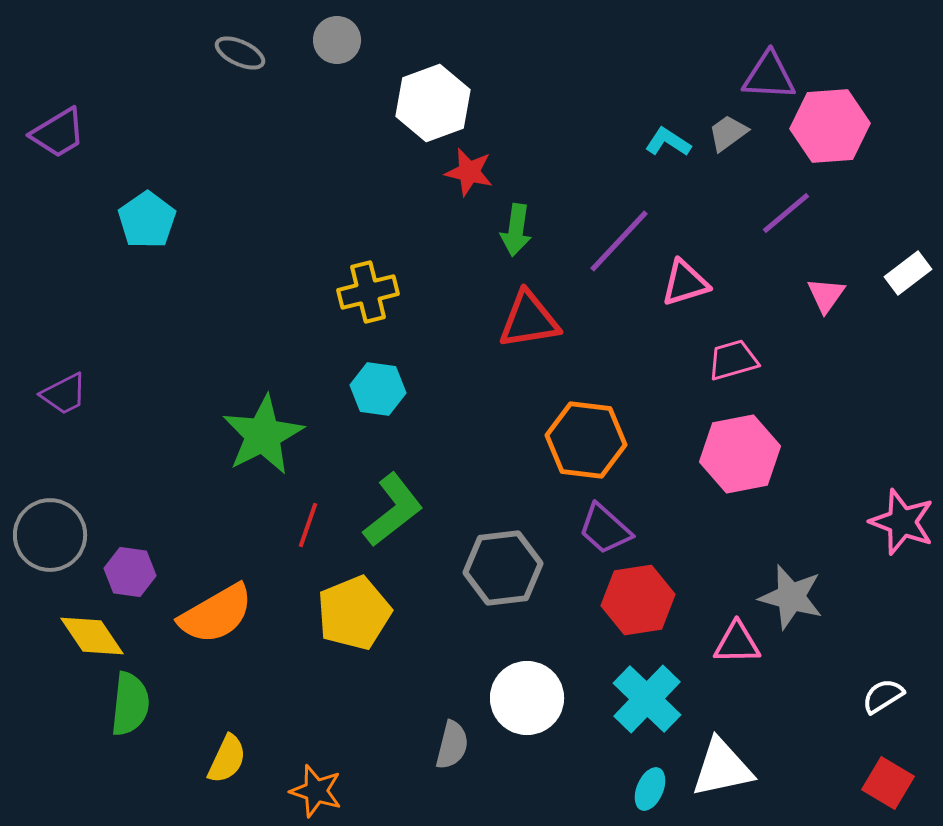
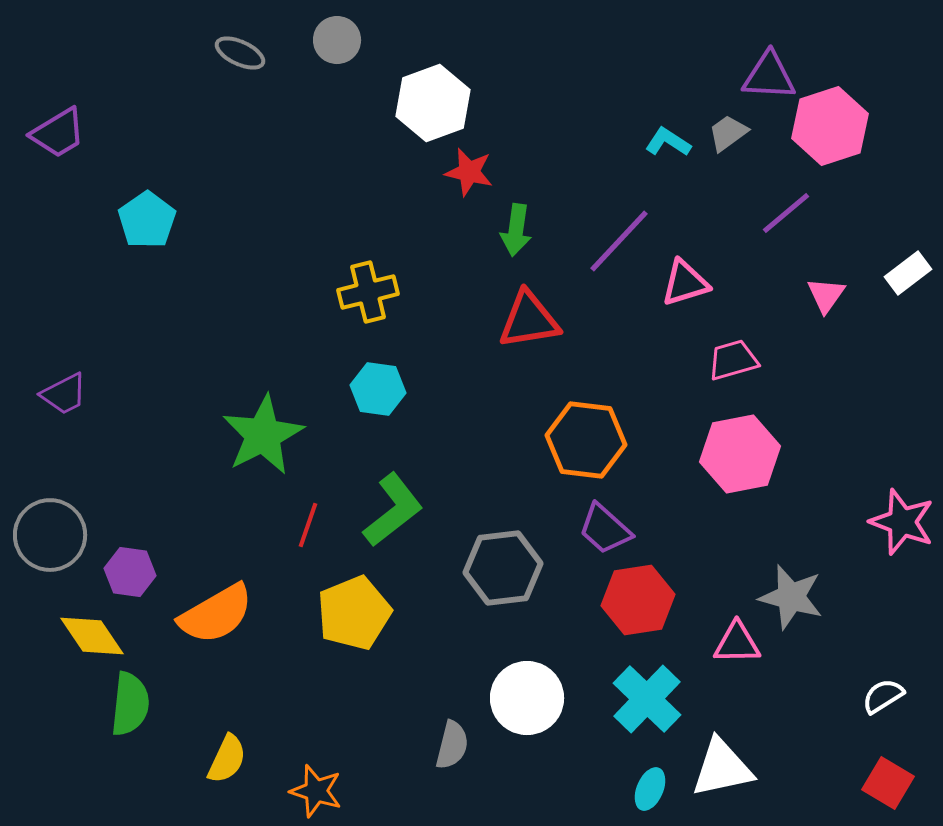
pink hexagon at (830, 126): rotated 14 degrees counterclockwise
